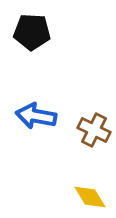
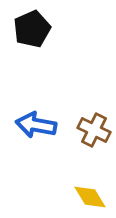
black pentagon: moved 3 px up; rotated 27 degrees counterclockwise
blue arrow: moved 9 px down
